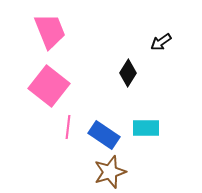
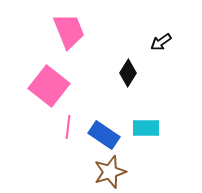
pink trapezoid: moved 19 px right
